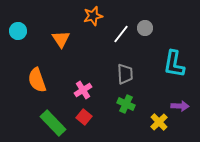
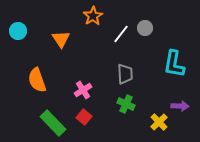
orange star: rotated 18 degrees counterclockwise
